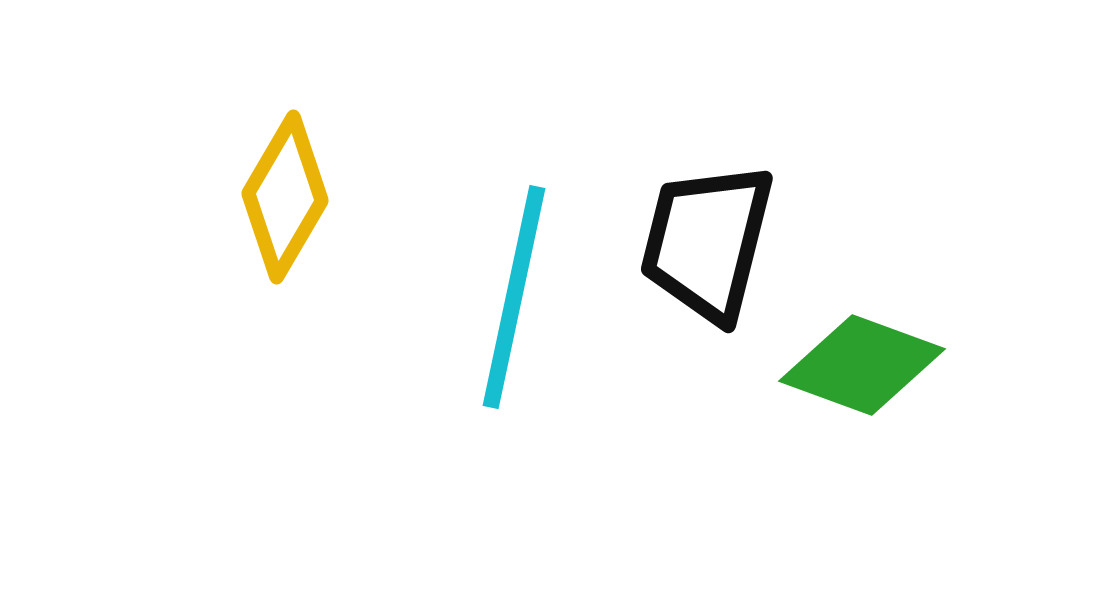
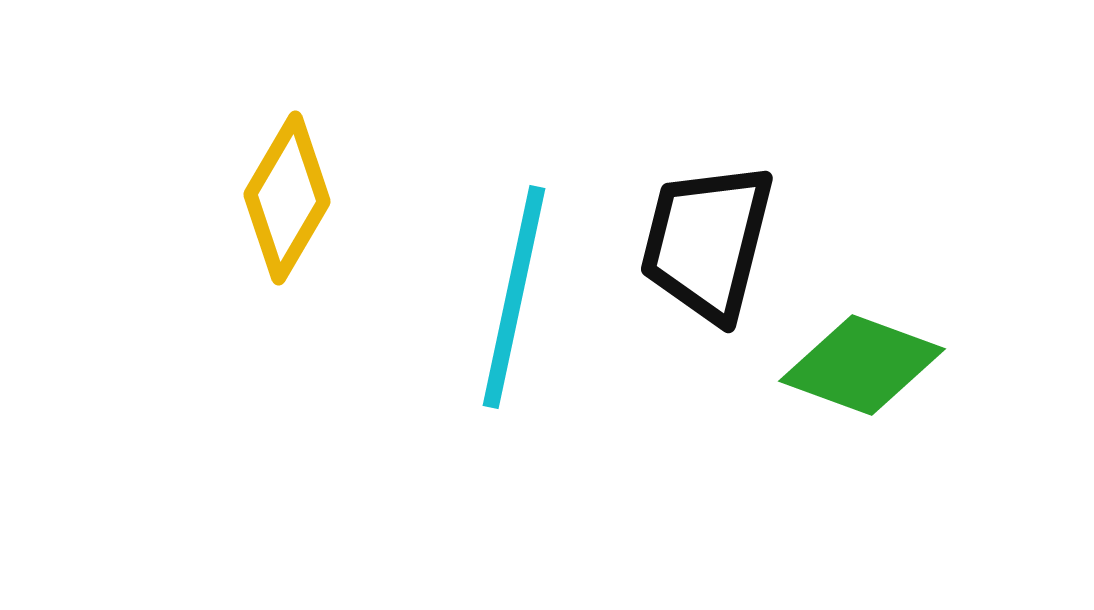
yellow diamond: moved 2 px right, 1 px down
